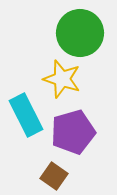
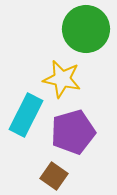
green circle: moved 6 px right, 4 px up
yellow star: rotated 6 degrees counterclockwise
cyan rectangle: rotated 54 degrees clockwise
